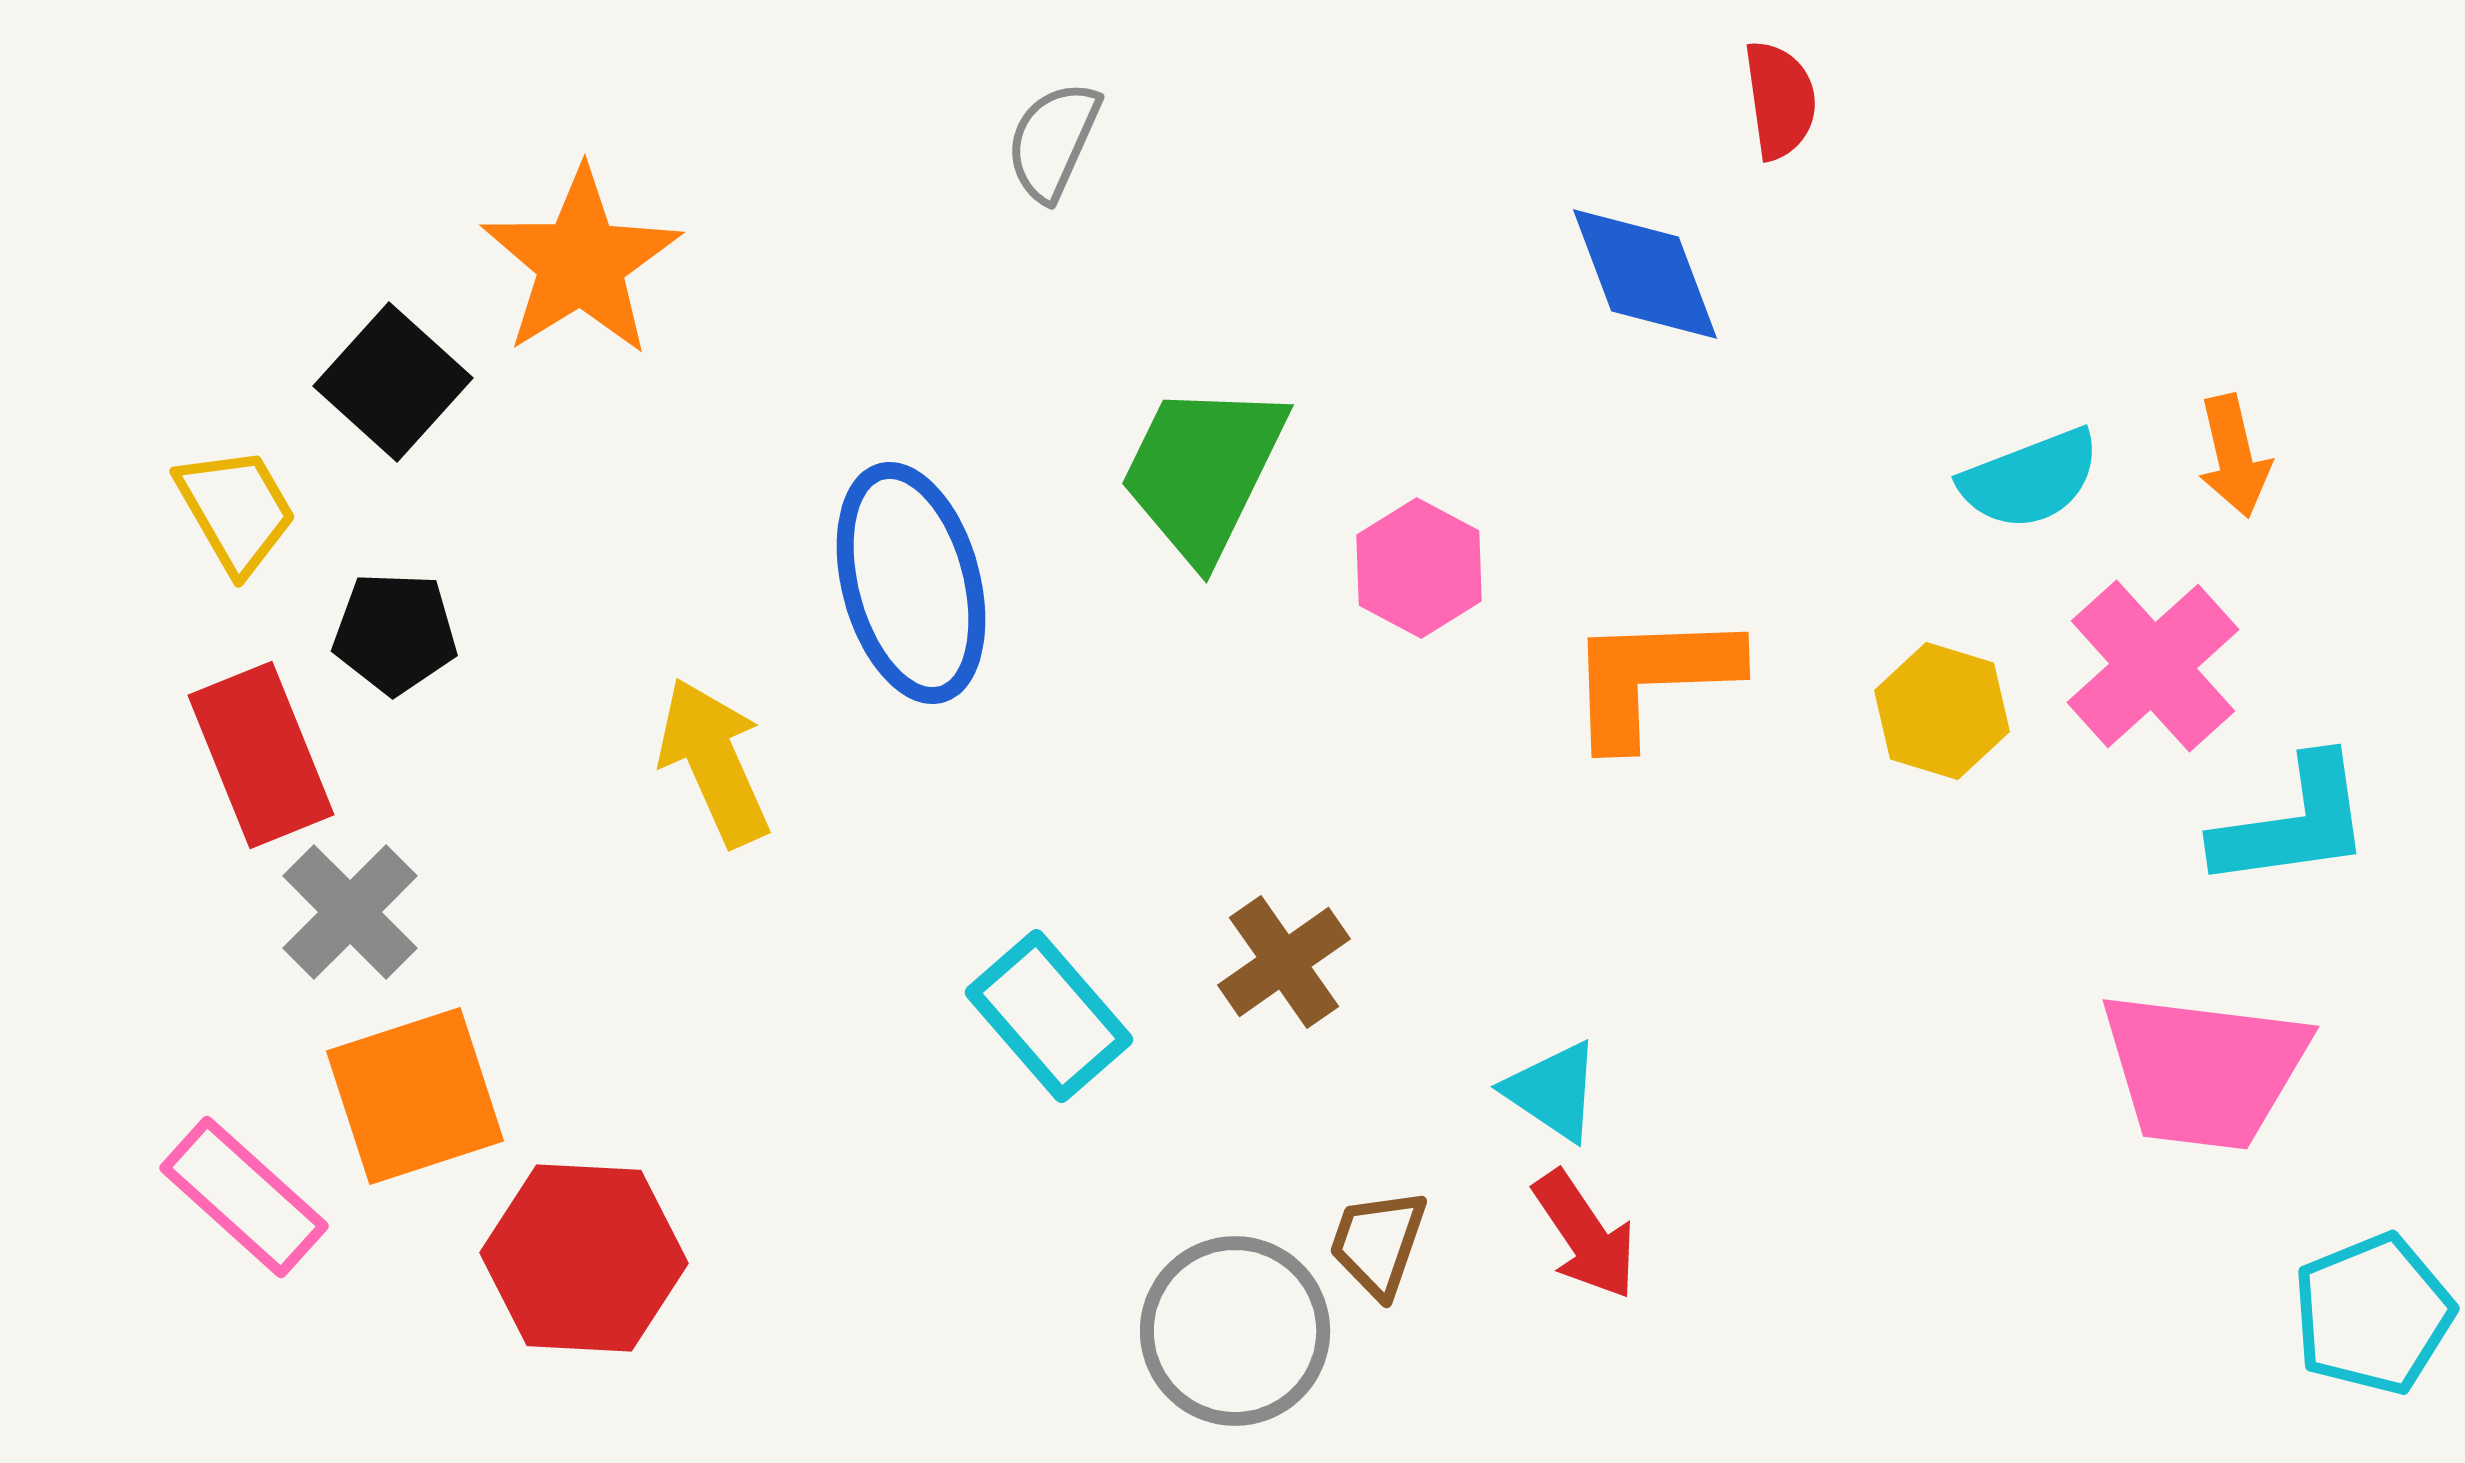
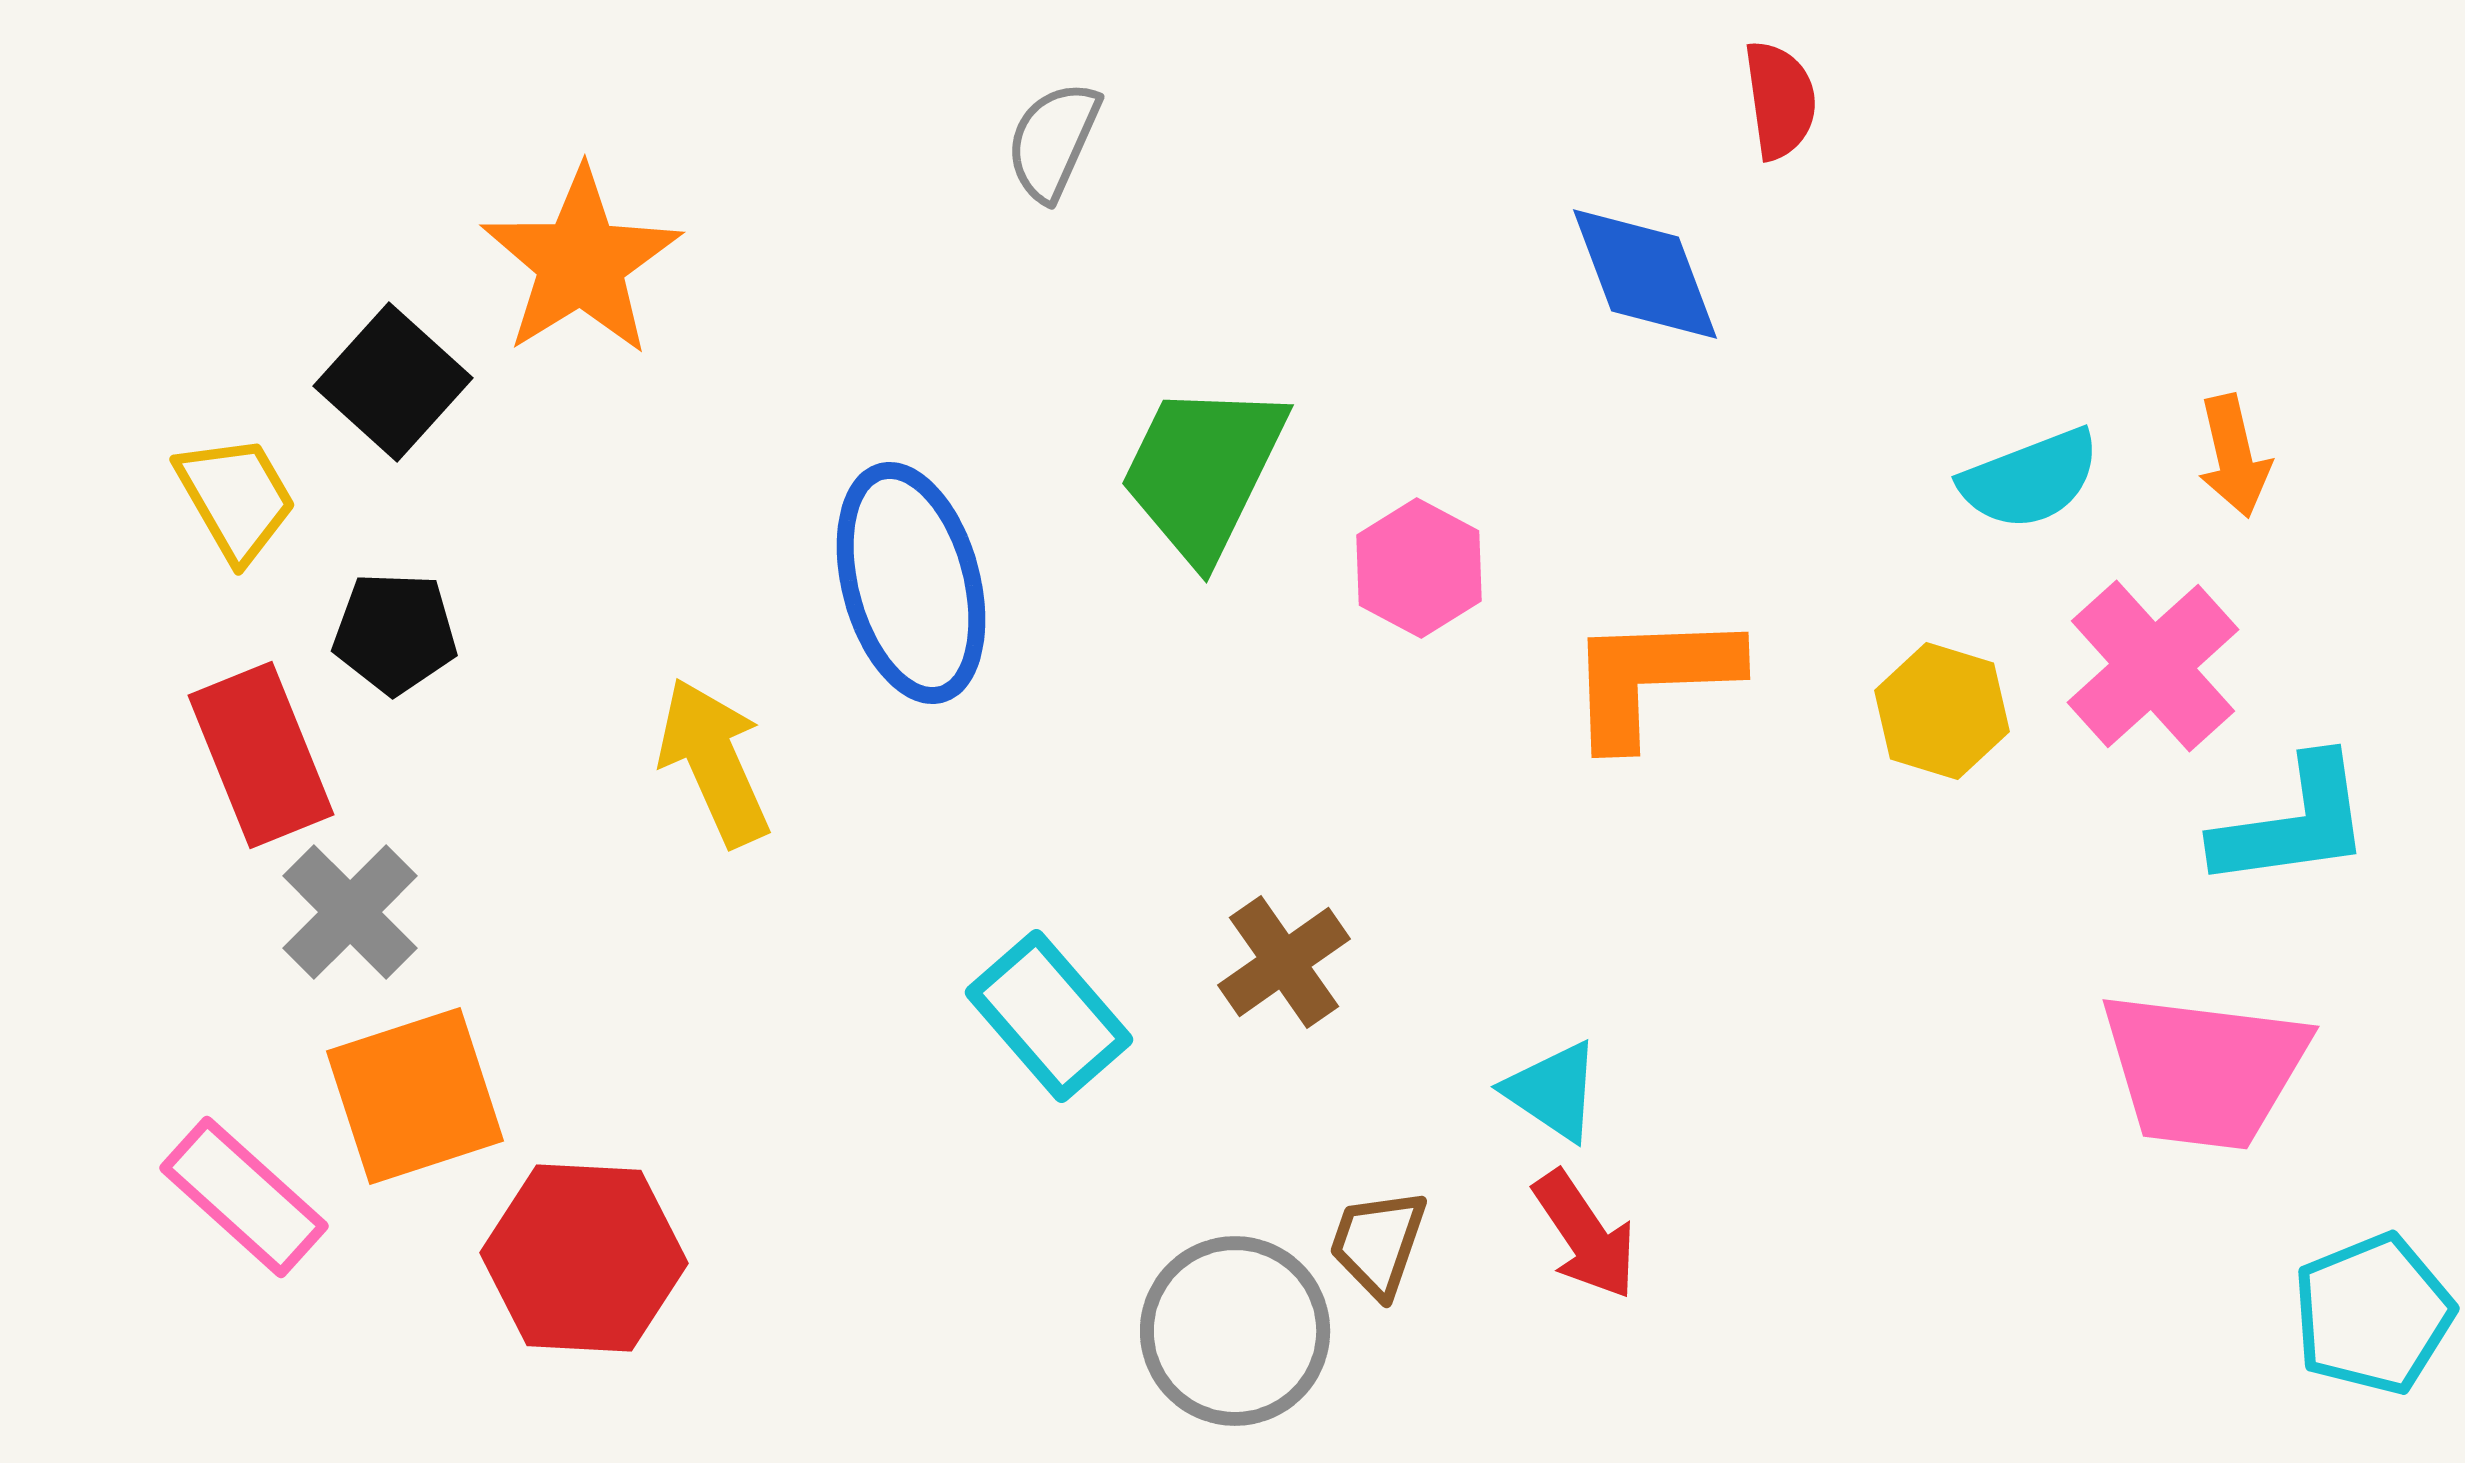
yellow trapezoid: moved 12 px up
